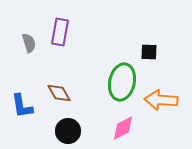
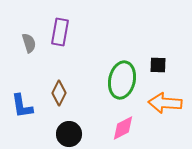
black square: moved 9 px right, 13 px down
green ellipse: moved 2 px up
brown diamond: rotated 55 degrees clockwise
orange arrow: moved 4 px right, 3 px down
black circle: moved 1 px right, 3 px down
